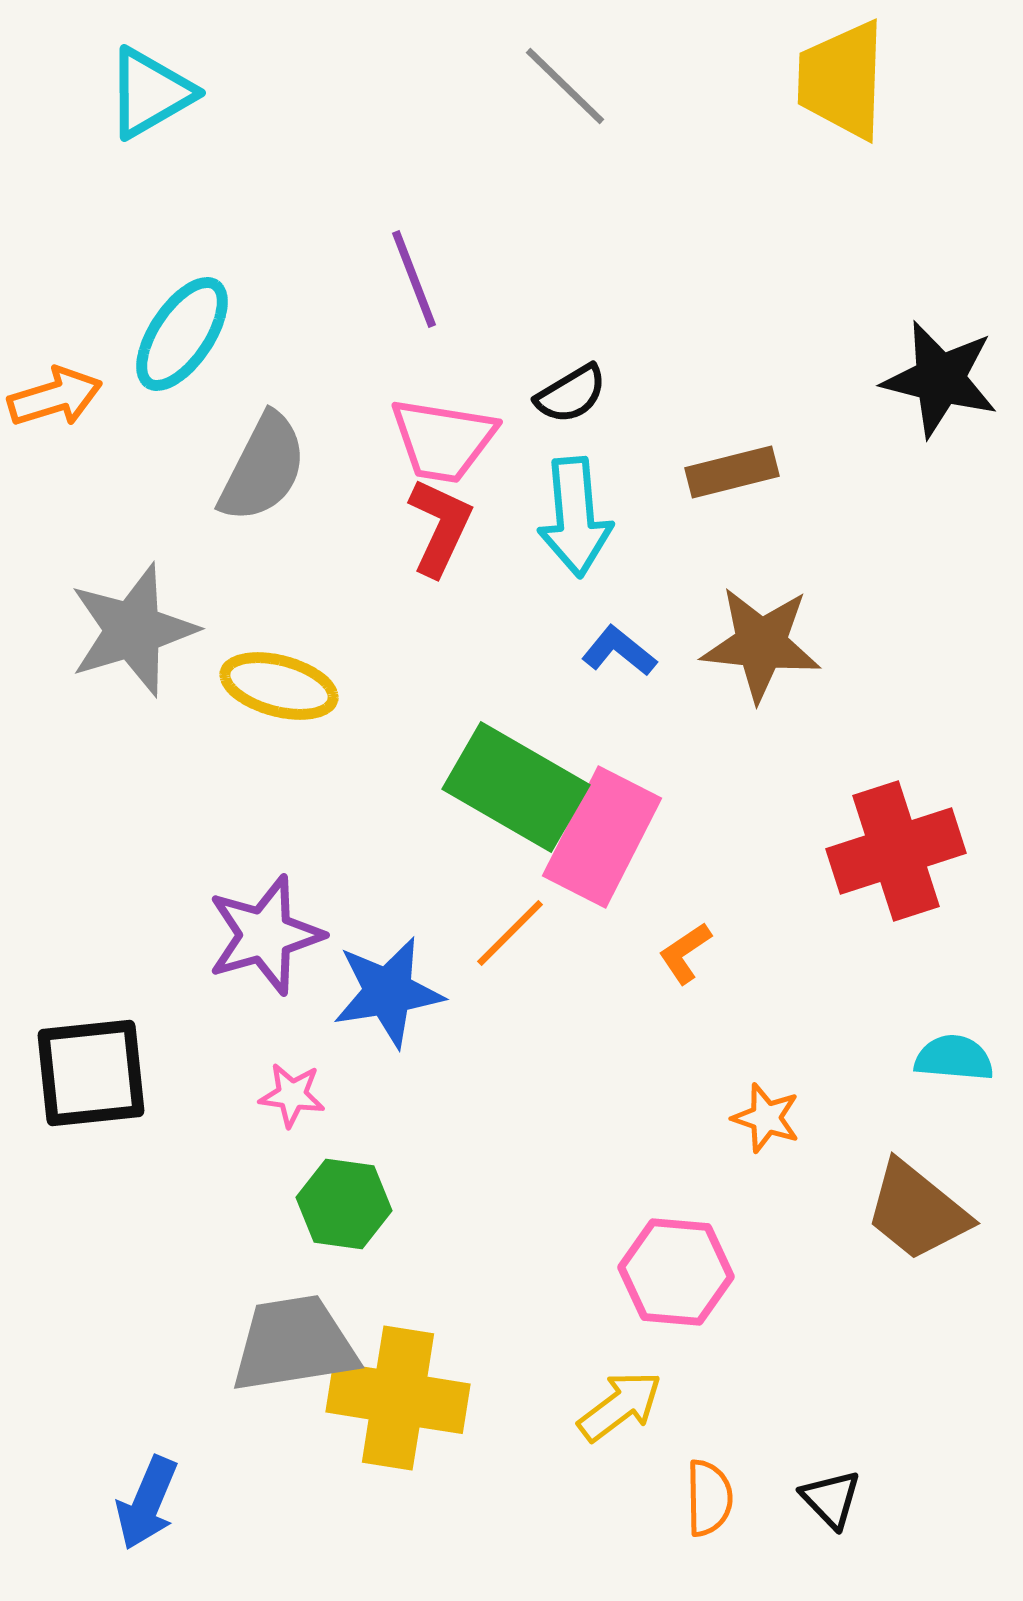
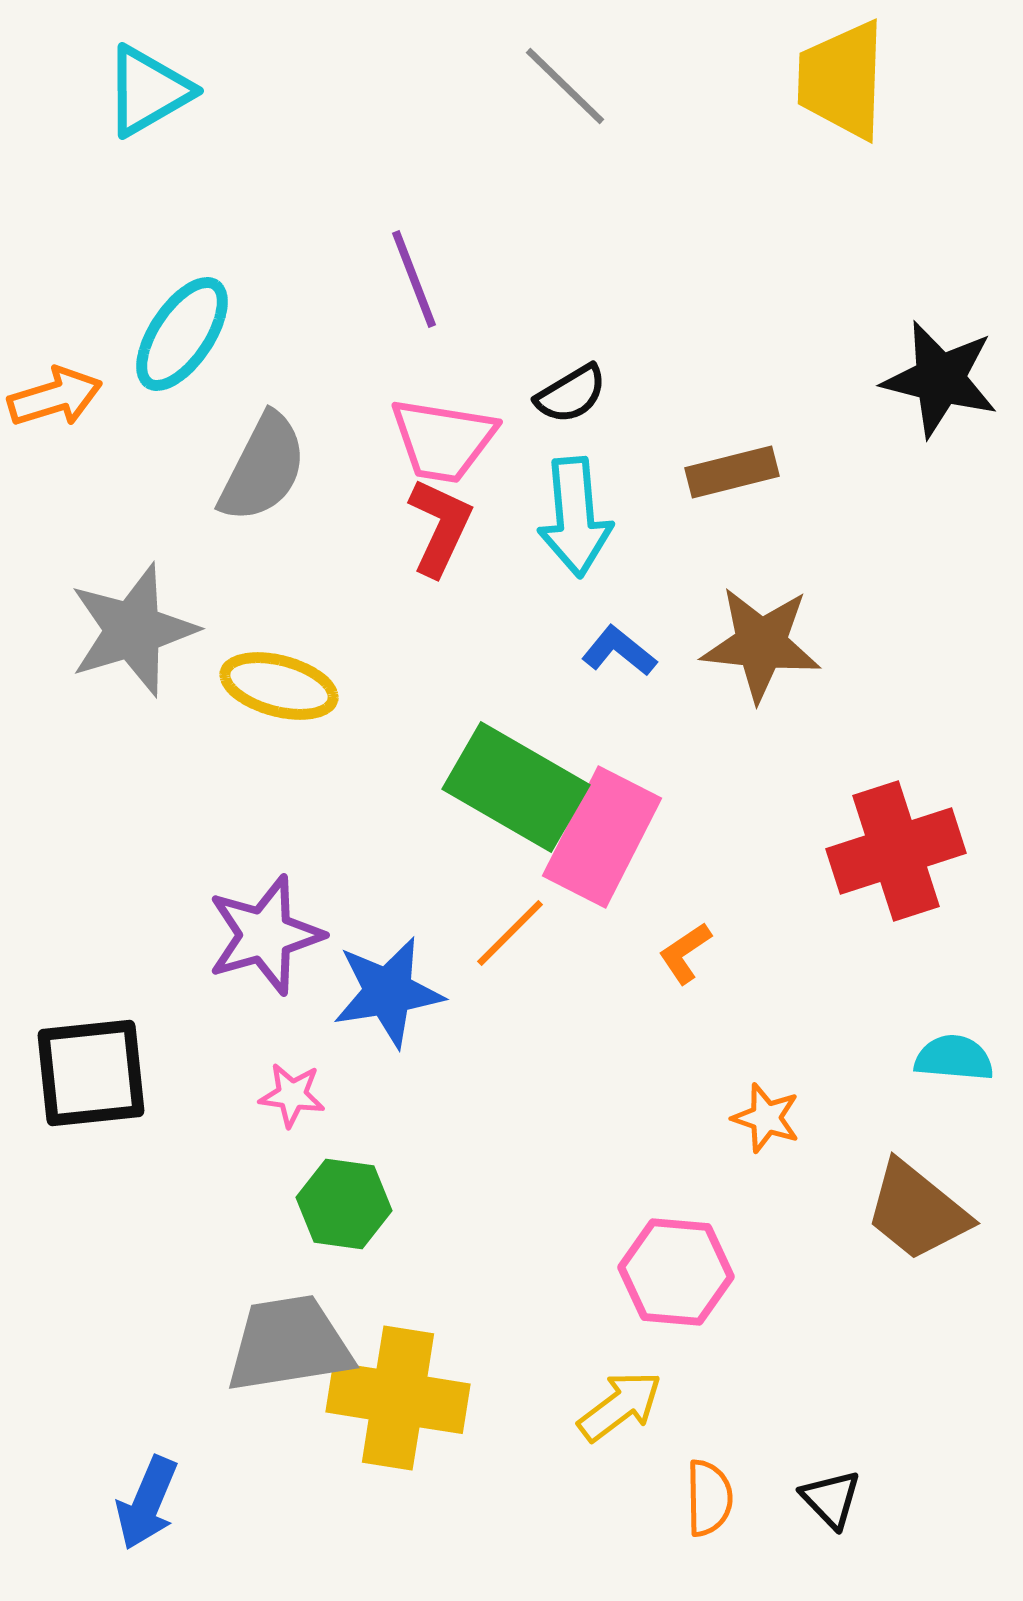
cyan triangle: moved 2 px left, 2 px up
gray trapezoid: moved 5 px left
